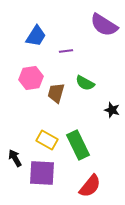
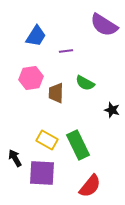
brown trapezoid: rotated 15 degrees counterclockwise
